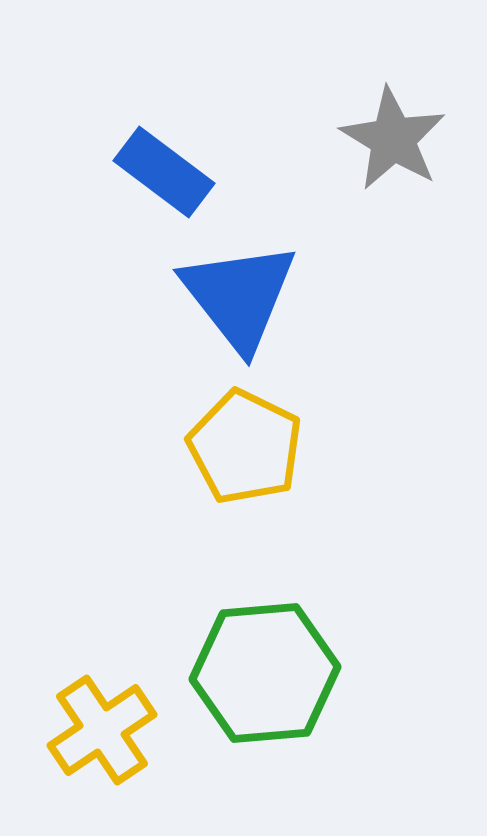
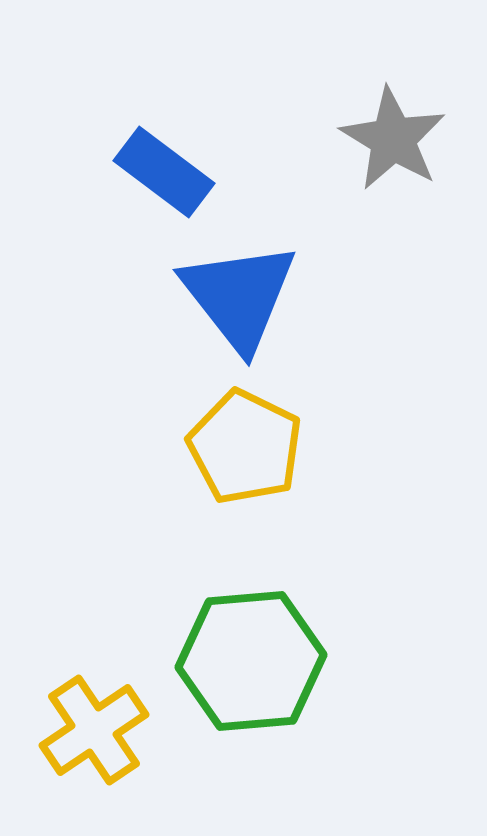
green hexagon: moved 14 px left, 12 px up
yellow cross: moved 8 px left
